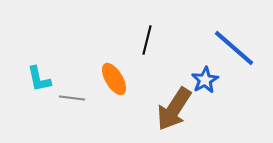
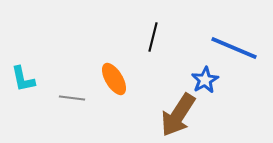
black line: moved 6 px right, 3 px up
blue line: rotated 18 degrees counterclockwise
cyan L-shape: moved 16 px left
brown arrow: moved 4 px right, 6 px down
